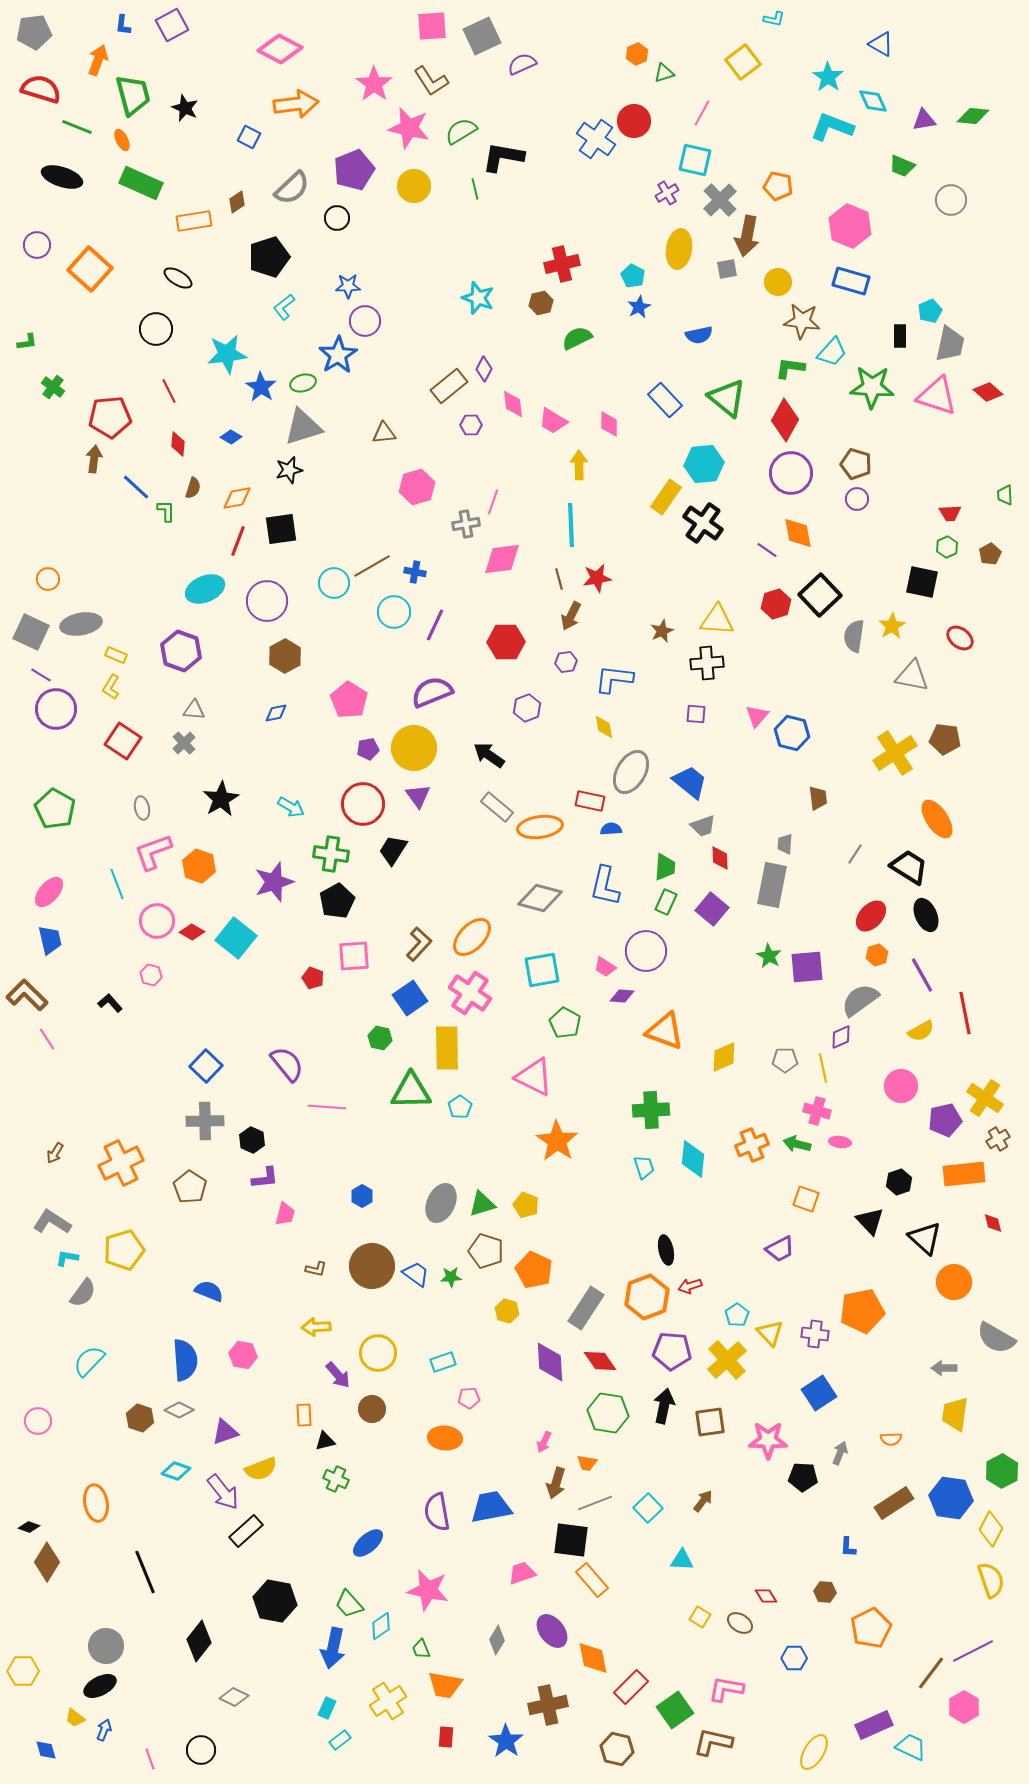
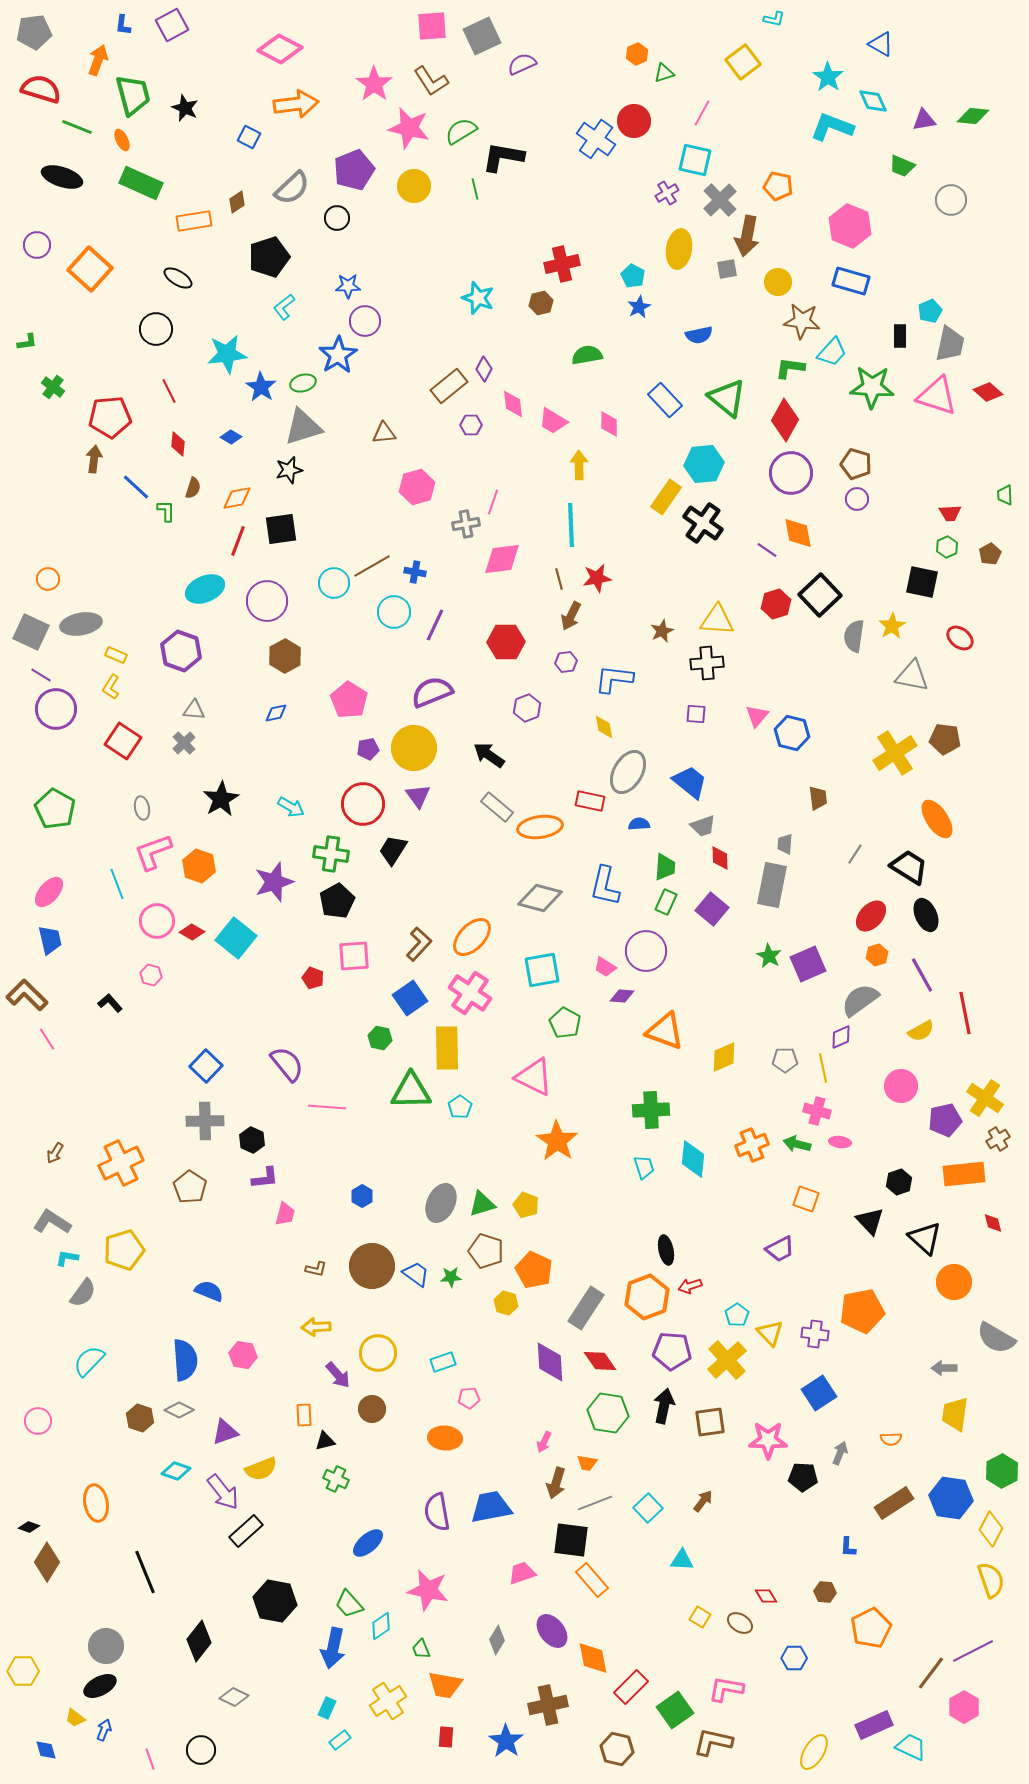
green semicircle at (577, 338): moved 10 px right, 17 px down; rotated 16 degrees clockwise
gray ellipse at (631, 772): moved 3 px left
blue semicircle at (611, 829): moved 28 px right, 5 px up
purple square at (807, 967): moved 1 px right, 3 px up; rotated 18 degrees counterclockwise
yellow hexagon at (507, 1311): moved 1 px left, 8 px up
